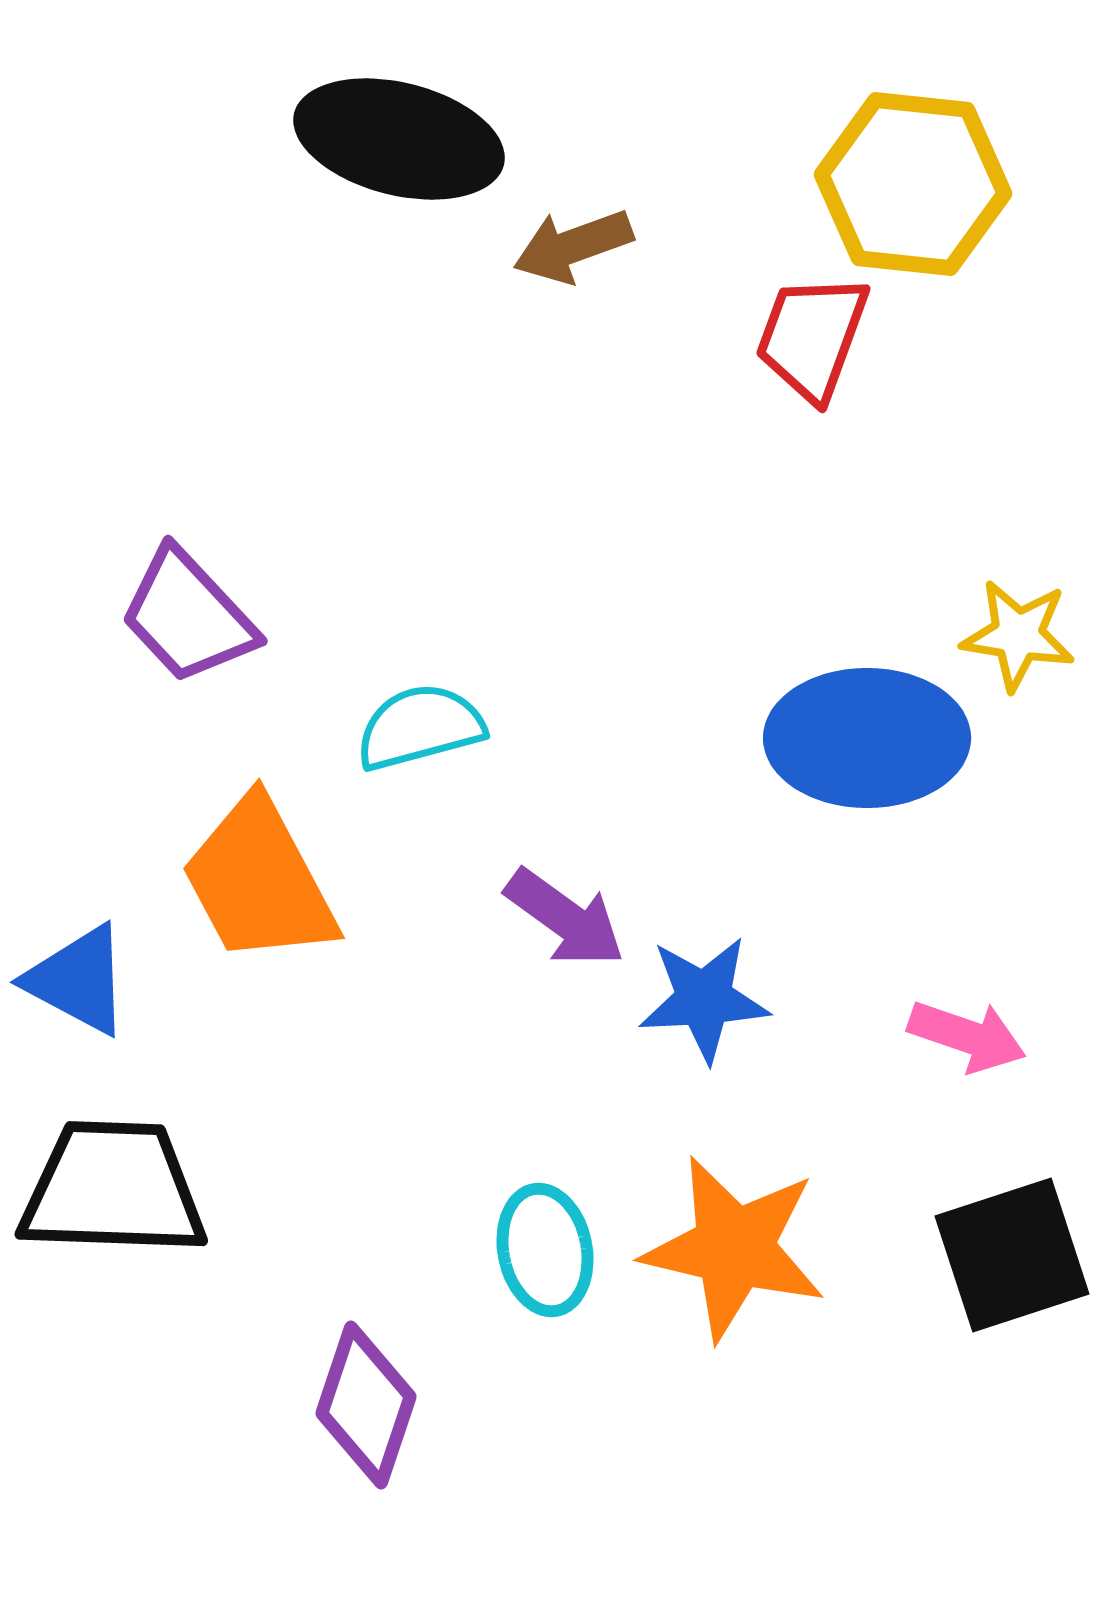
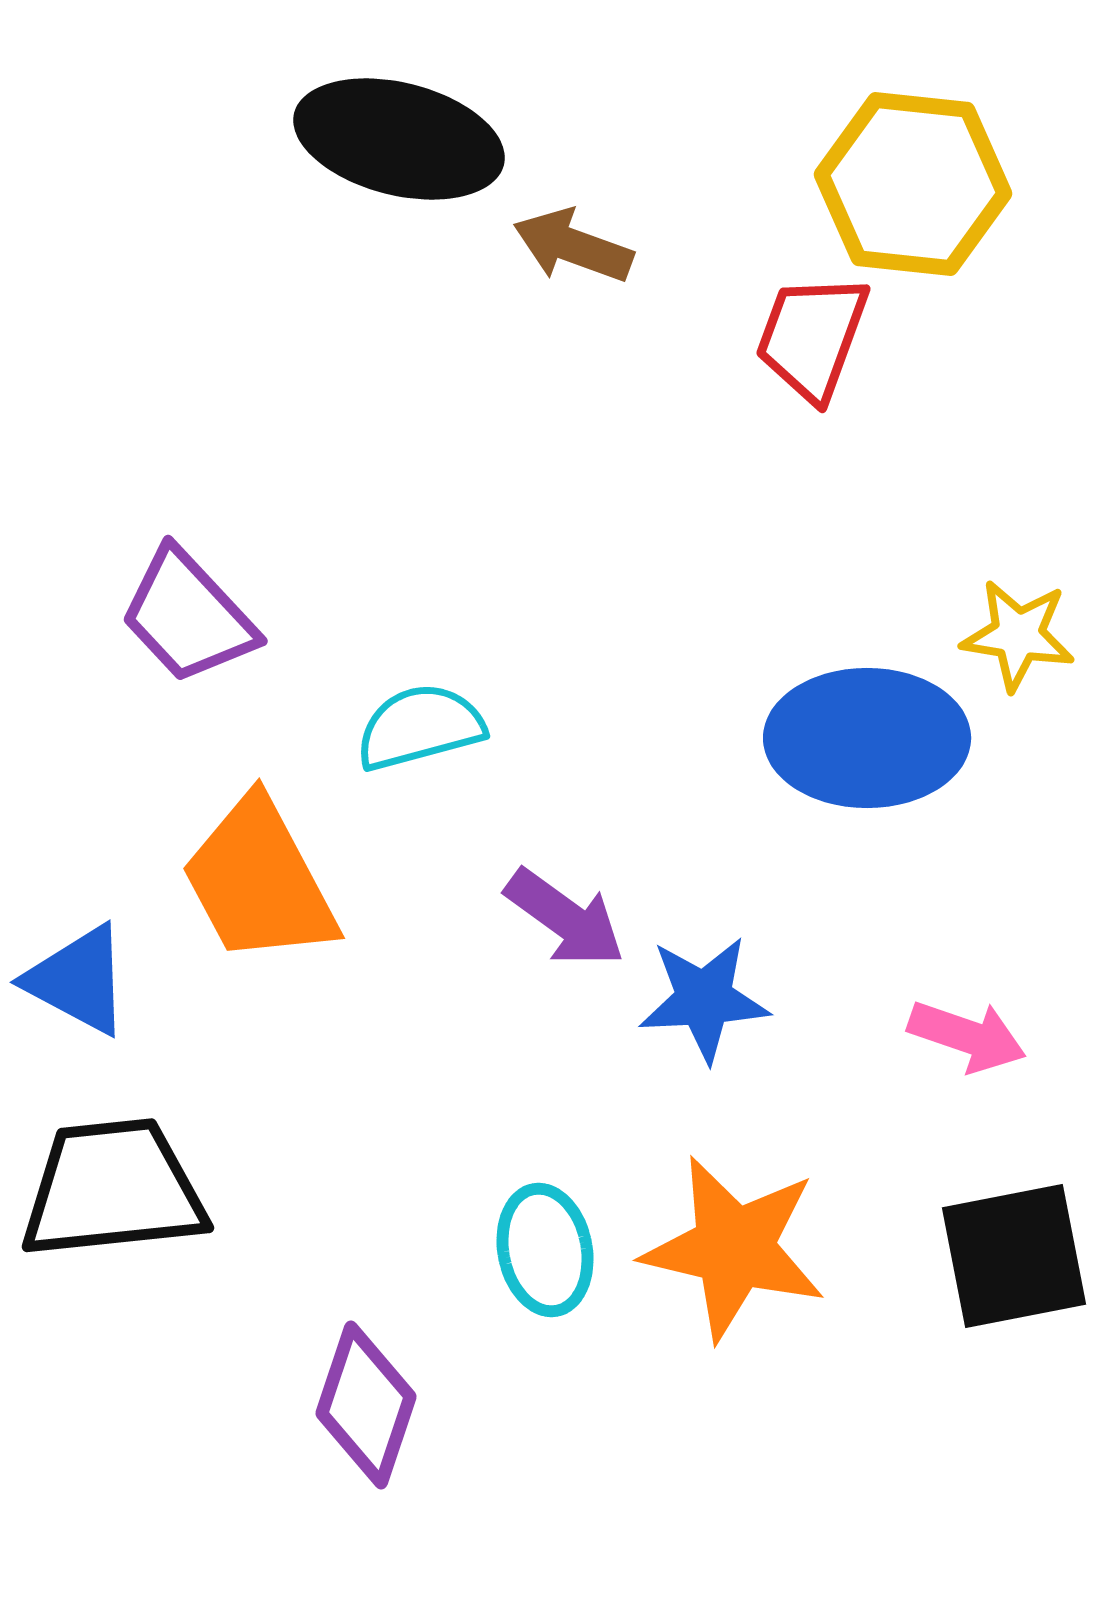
brown arrow: rotated 40 degrees clockwise
black trapezoid: rotated 8 degrees counterclockwise
black square: moved 2 px right, 1 px down; rotated 7 degrees clockwise
